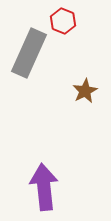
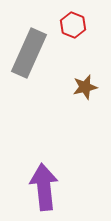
red hexagon: moved 10 px right, 4 px down
brown star: moved 4 px up; rotated 15 degrees clockwise
